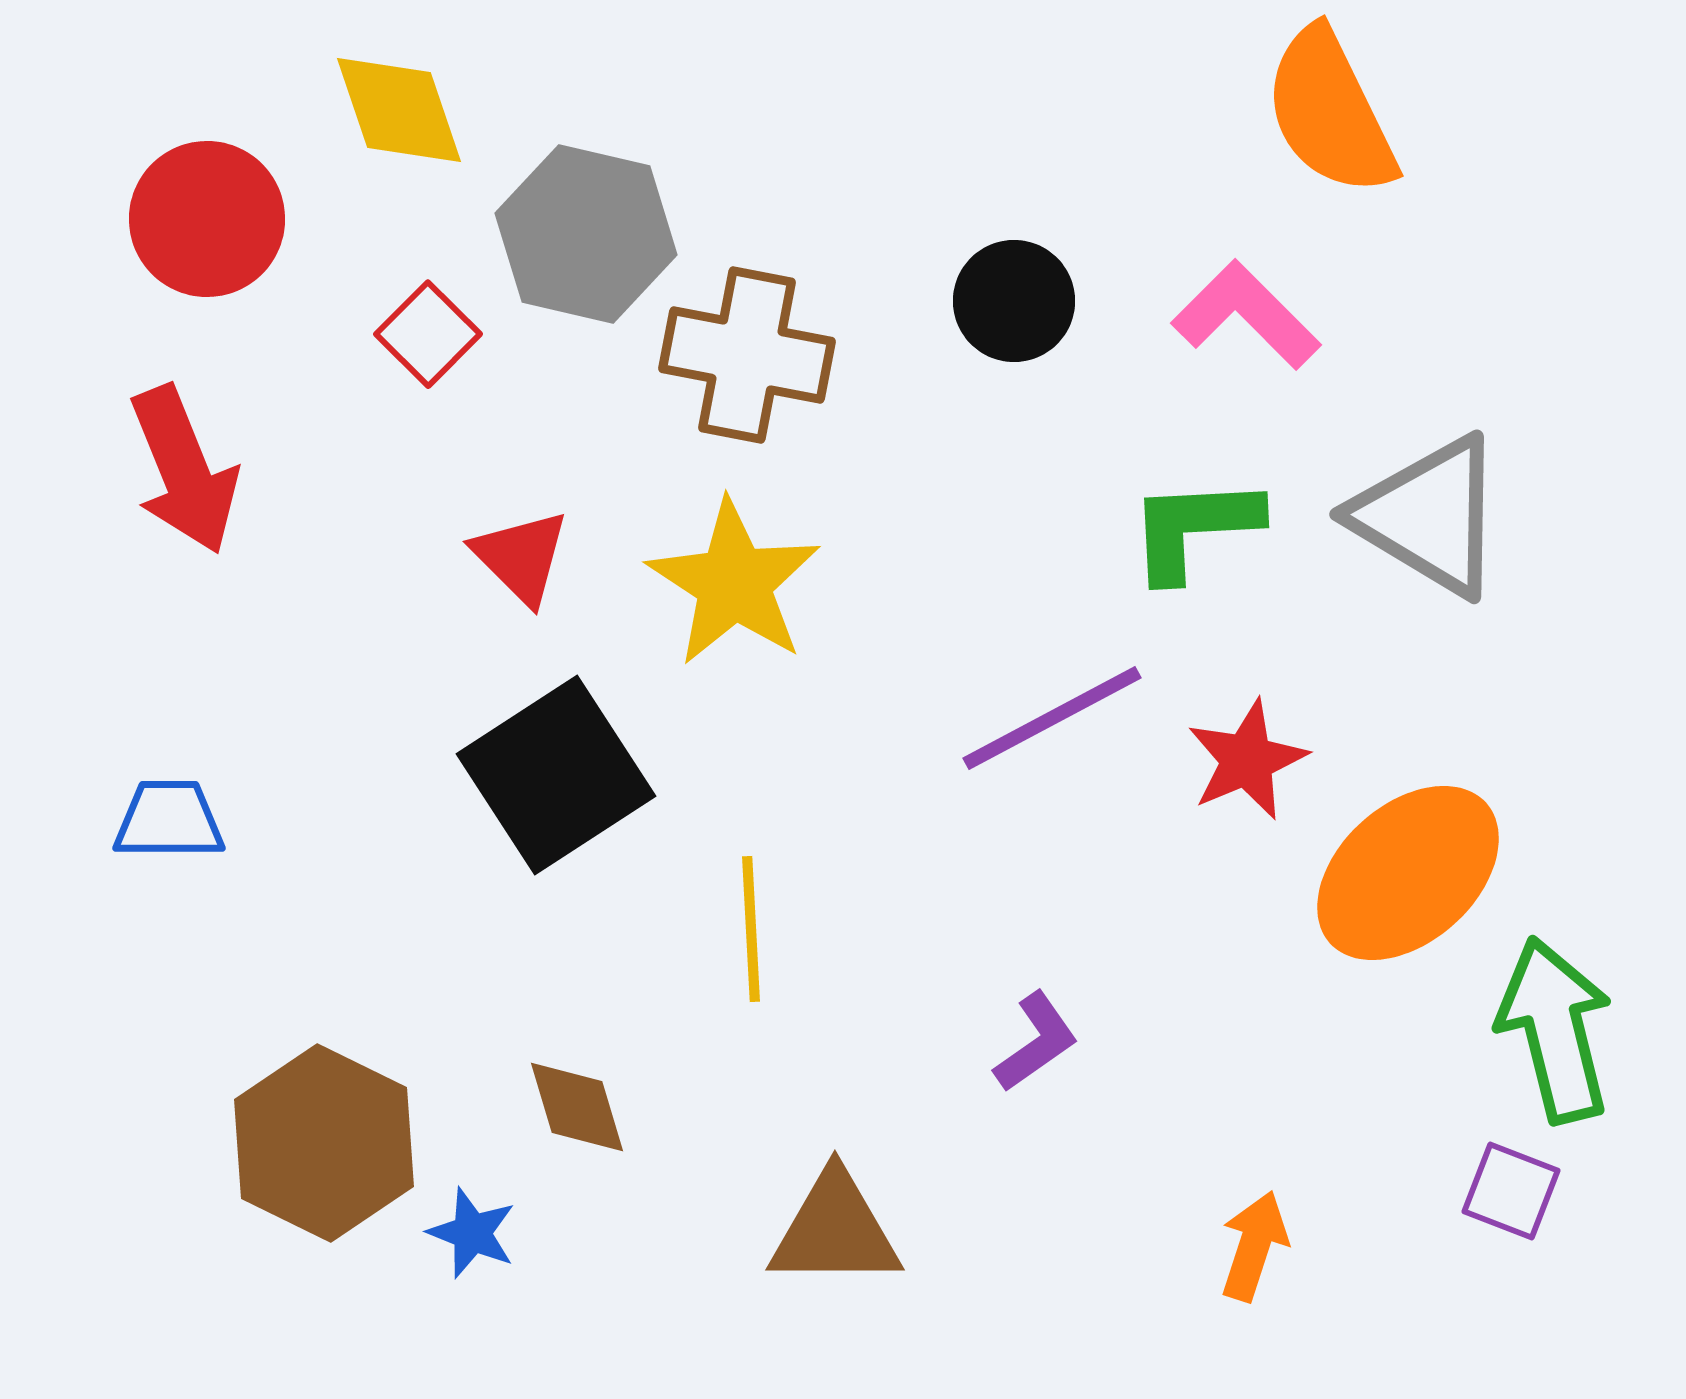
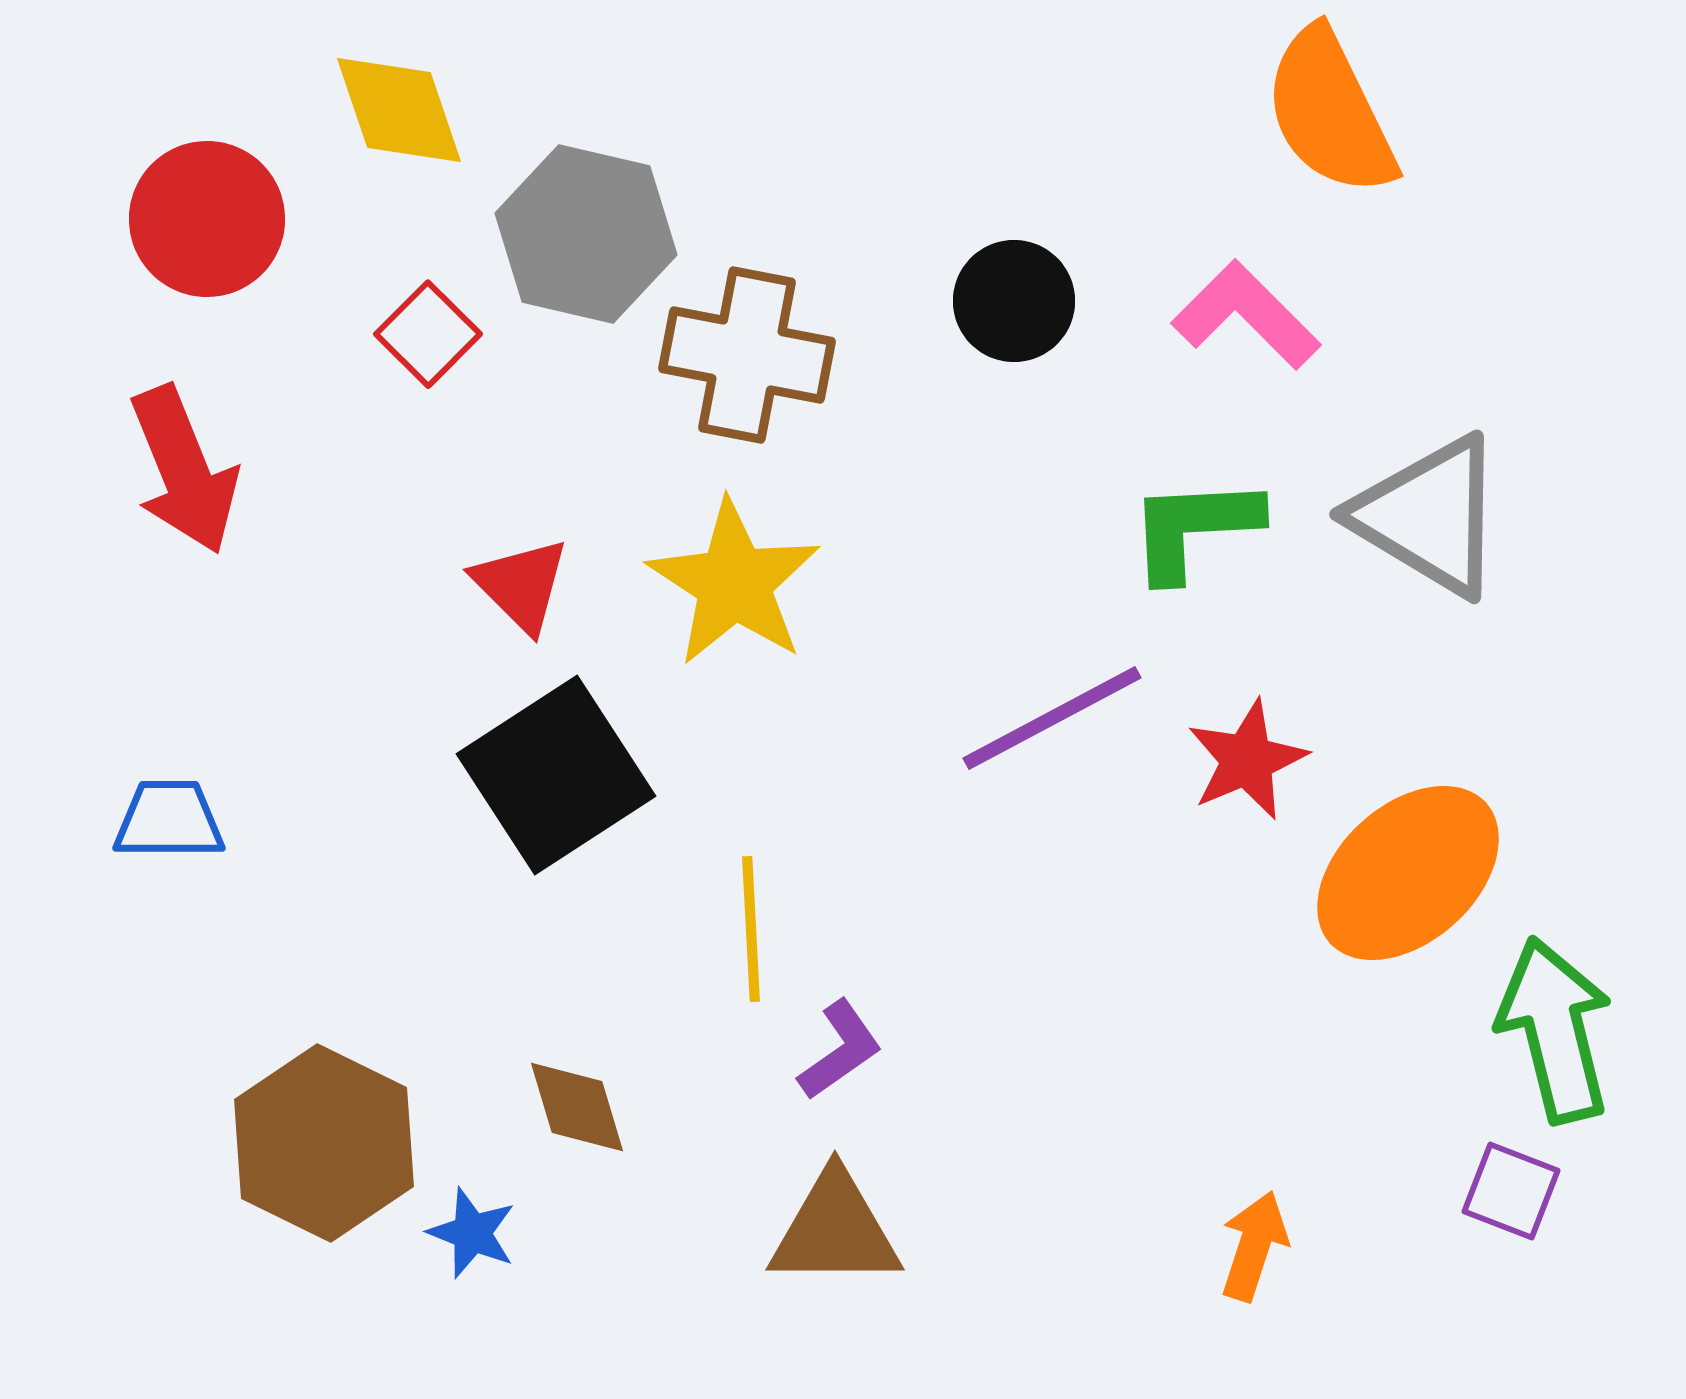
red triangle: moved 28 px down
purple L-shape: moved 196 px left, 8 px down
